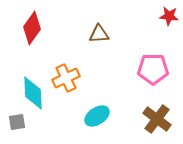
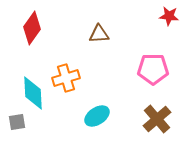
orange cross: rotated 8 degrees clockwise
brown cross: rotated 12 degrees clockwise
